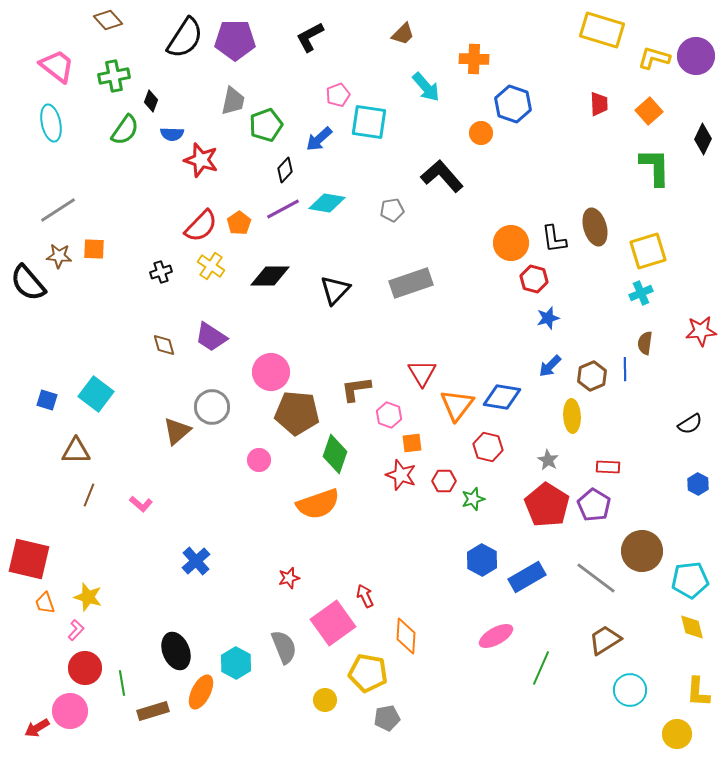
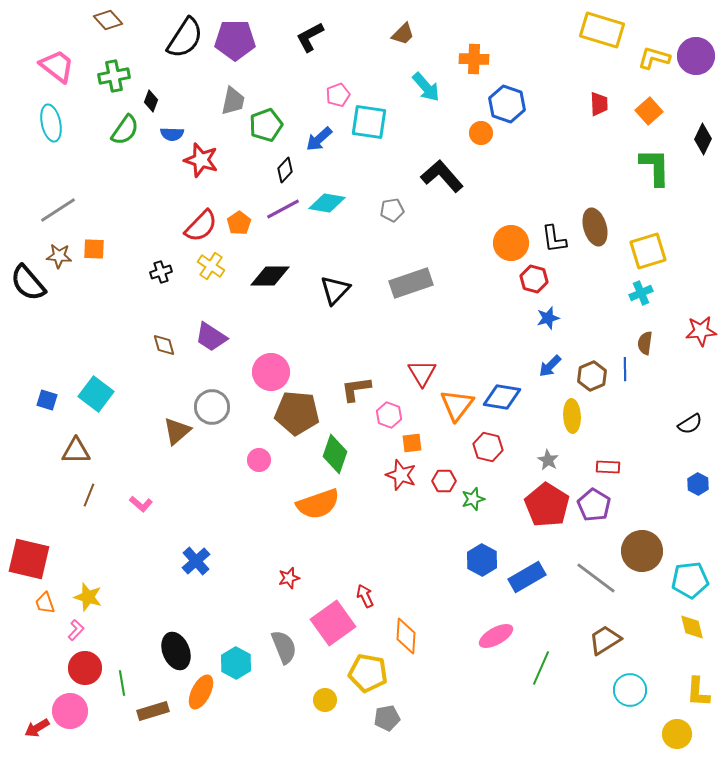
blue hexagon at (513, 104): moved 6 px left
